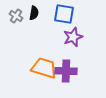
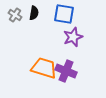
gray cross: moved 1 px left, 1 px up
purple cross: rotated 20 degrees clockwise
